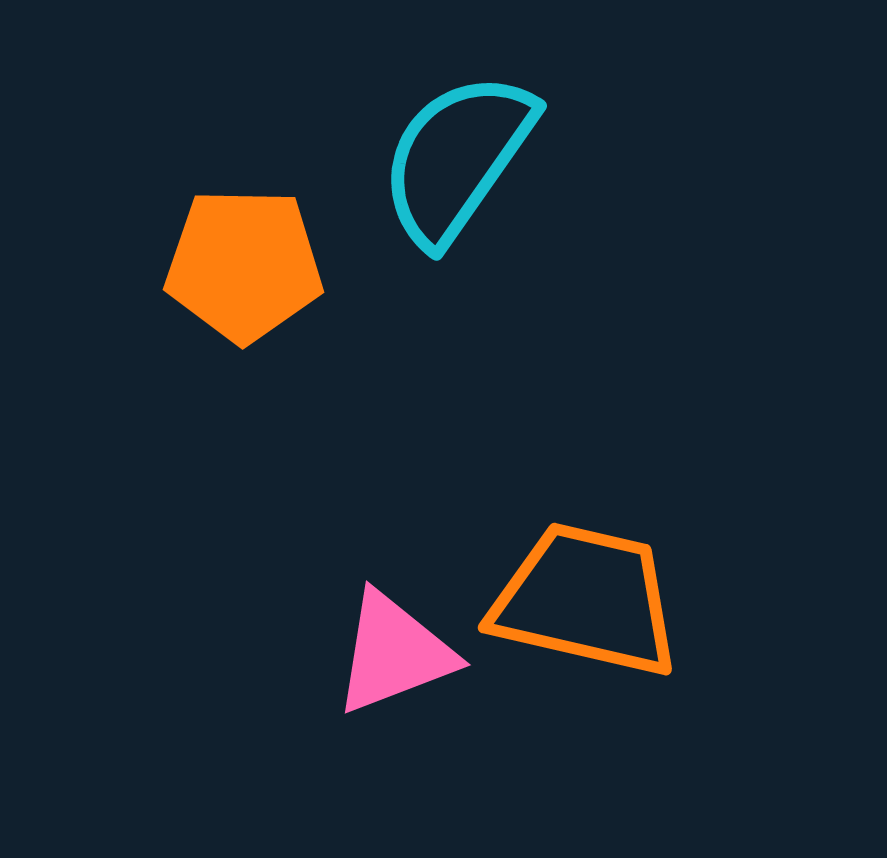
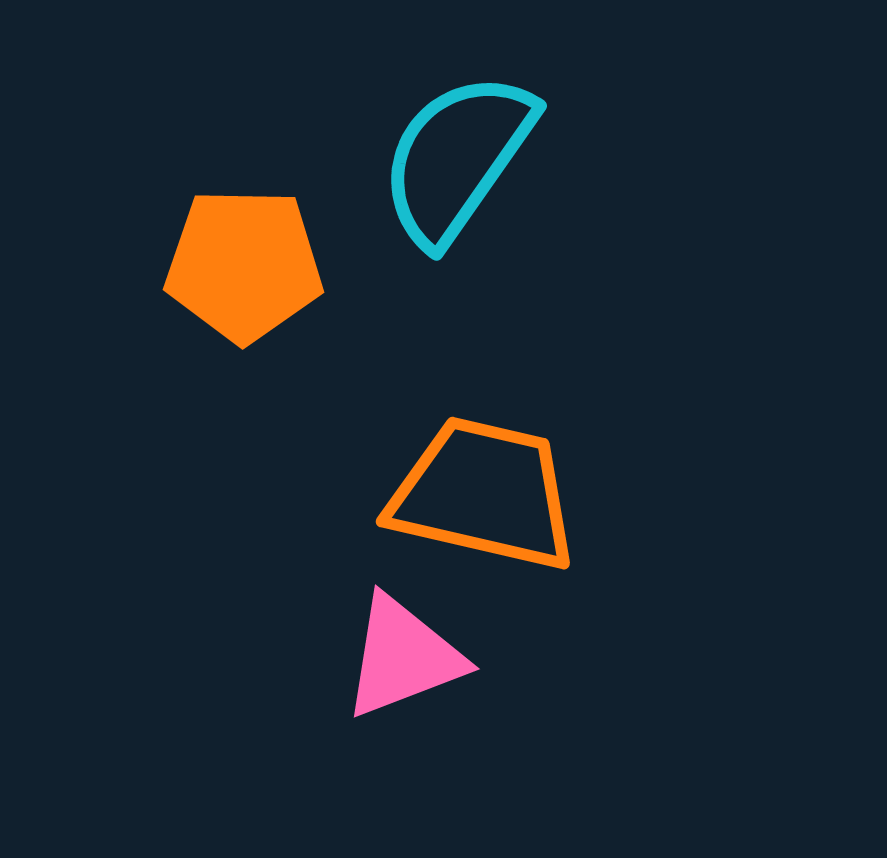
orange trapezoid: moved 102 px left, 106 px up
pink triangle: moved 9 px right, 4 px down
